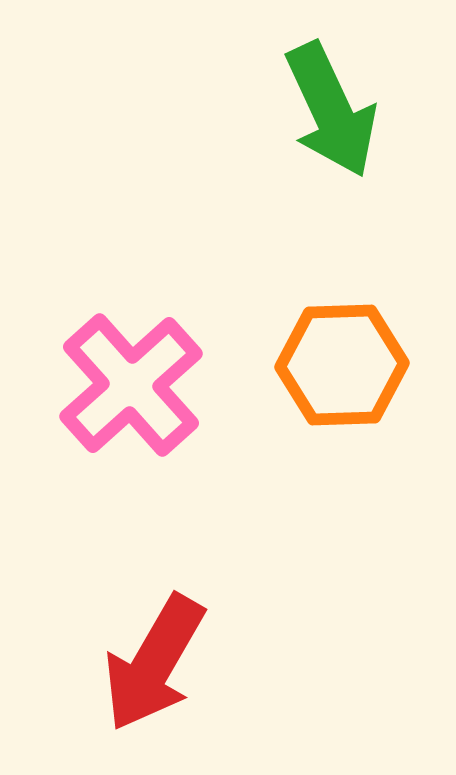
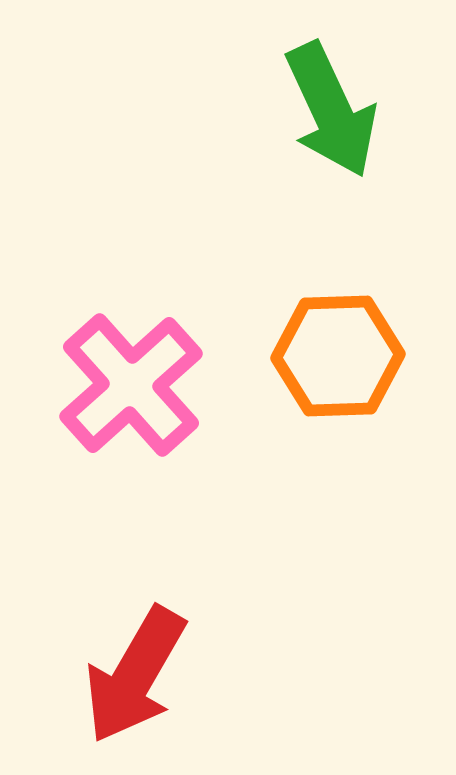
orange hexagon: moved 4 px left, 9 px up
red arrow: moved 19 px left, 12 px down
